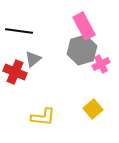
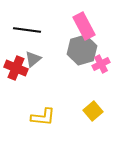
black line: moved 8 px right, 1 px up
red cross: moved 1 px right, 4 px up
yellow square: moved 2 px down
